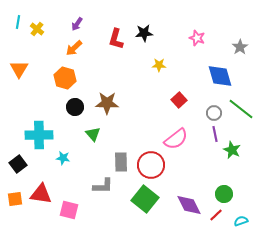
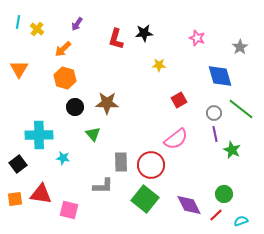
orange arrow: moved 11 px left, 1 px down
red square: rotated 14 degrees clockwise
